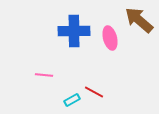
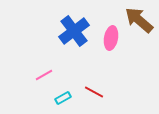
blue cross: rotated 36 degrees counterclockwise
pink ellipse: moved 1 px right; rotated 25 degrees clockwise
pink line: rotated 36 degrees counterclockwise
cyan rectangle: moved 9 px left, 2 px up
